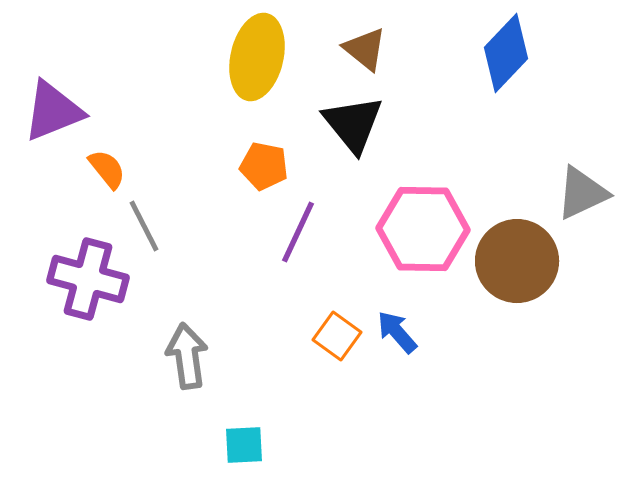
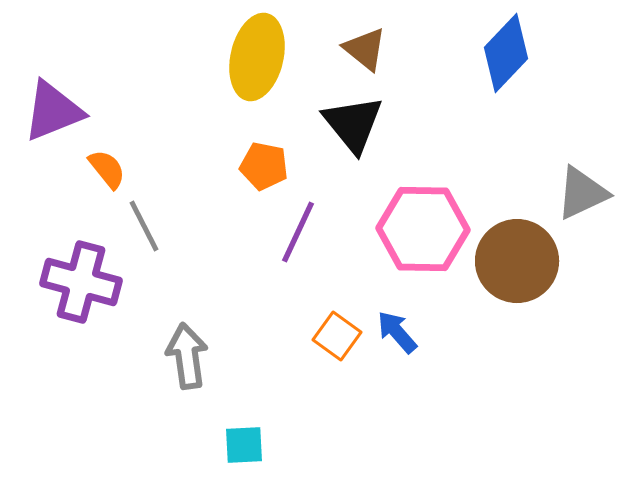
purple cross: moved 7 px left, 3 px down
